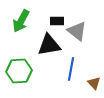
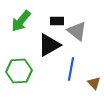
green arrow: rotated 10 degrees clockwise
black triangle: rotated 20 degrees counterclockwise
